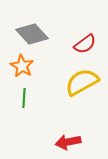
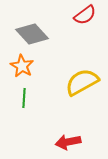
red semicircle: moved 29 px up
